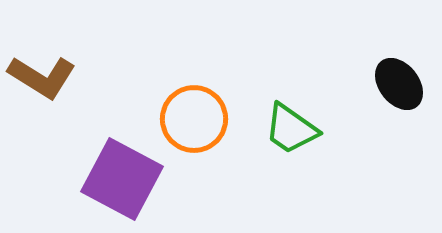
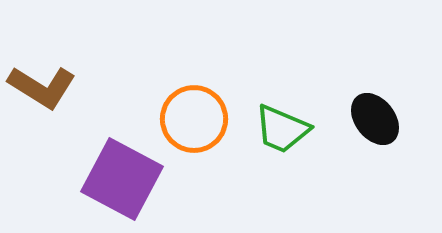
brown L-shape: moved 10 px down
black ellipse: moved 24 px left, 35 px down
green trapezoid: moved 9 px left; rotated 12 degrees counterclockwise
